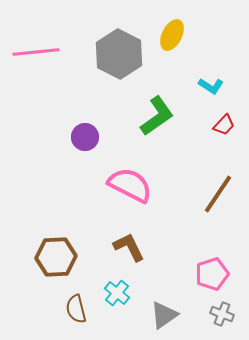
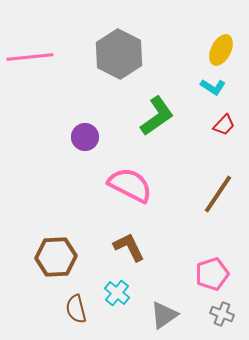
yellow ellipse: moved 49 px right, 15 px down
pink line: moved 6 px left, 5 px down
cyan L-shape: moved 2 px right, 1 px down
